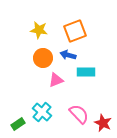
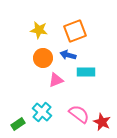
pink semicircle: rotated 10 degrees counterclockwise
red star: moved 1 px left, 1 px up
